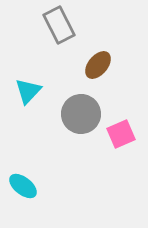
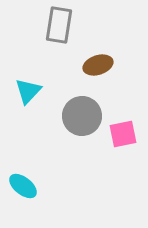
gray rectangle: rotated 36 degrees clockwise
brown ellipse: rotated 32 degrees clockwise
gray circle: moved 1 px right, 2 px down
pink square: moved 2 px right; rotated 12 degrees clockwise
